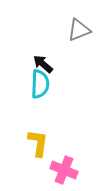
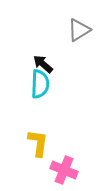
gray triangle: rotated 10 degrees counterclockwise
